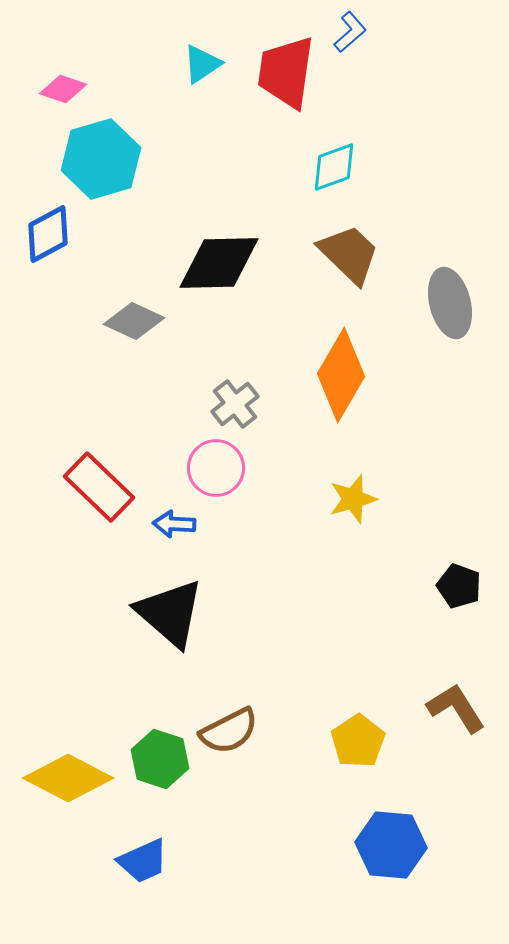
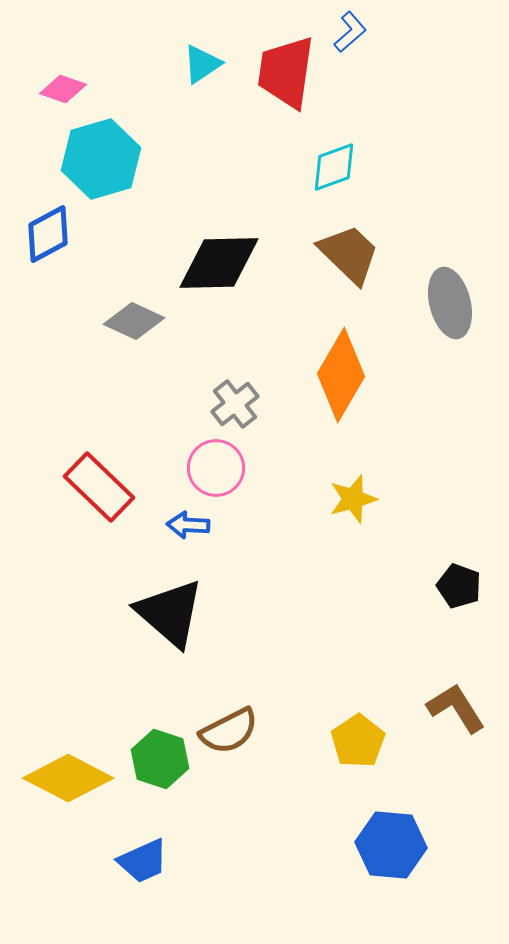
blue arrow: moved 14 px right, 1 px down
